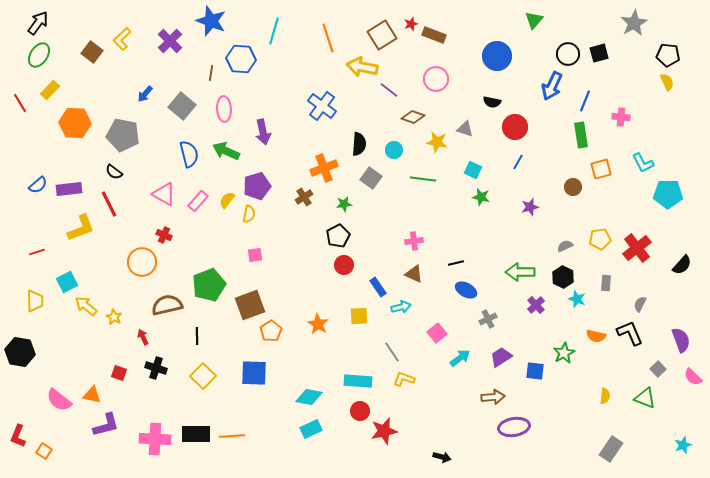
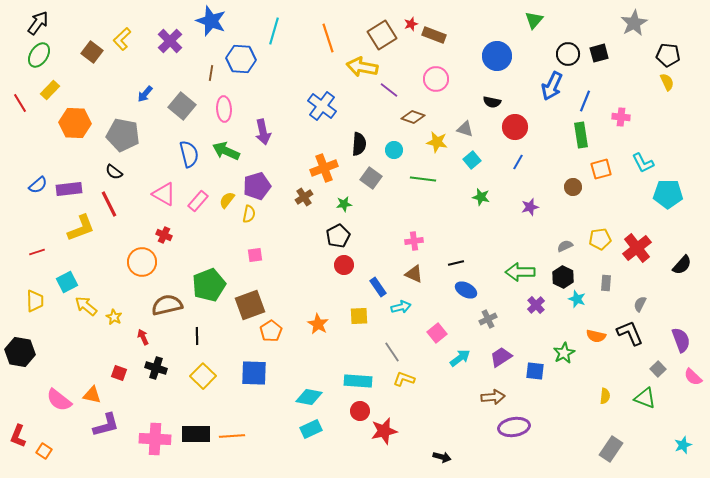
cyan square at (473, 170): moved 1 px left, 10 px up; rotated 24 degrees clockwise
